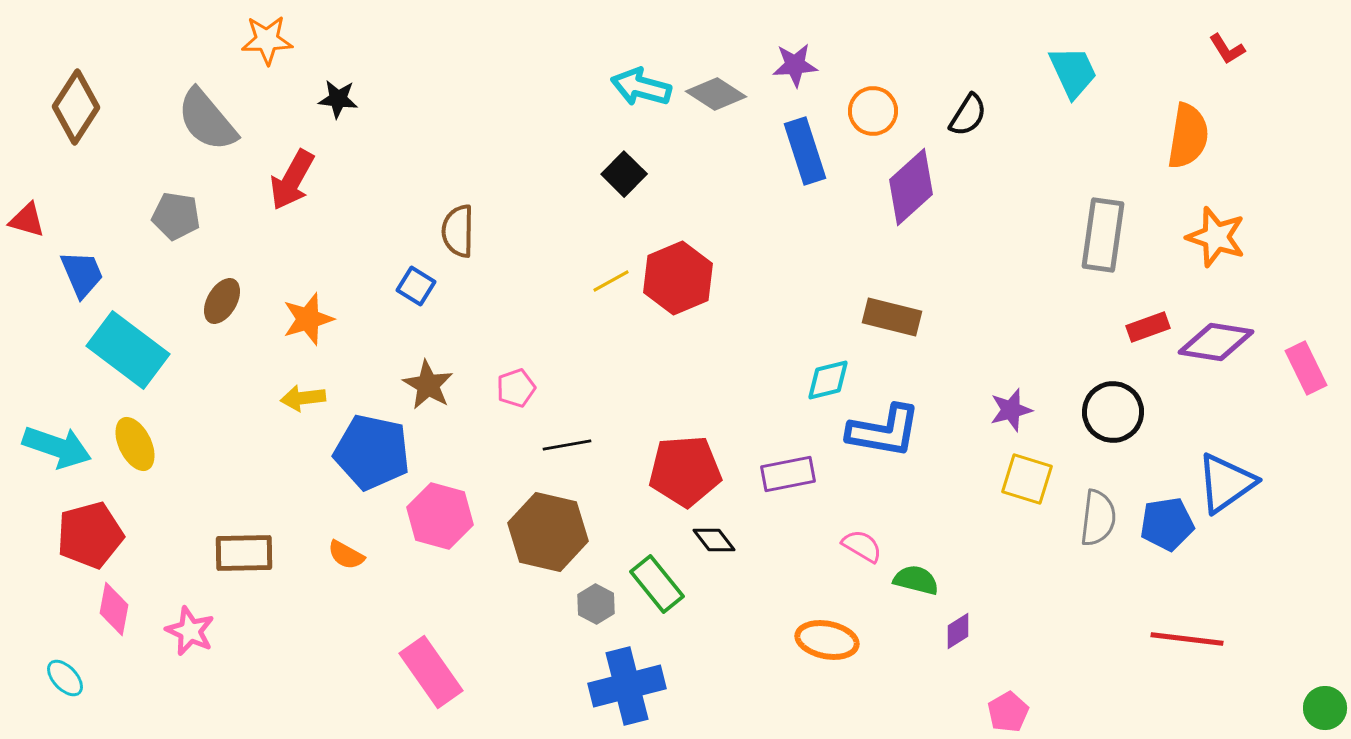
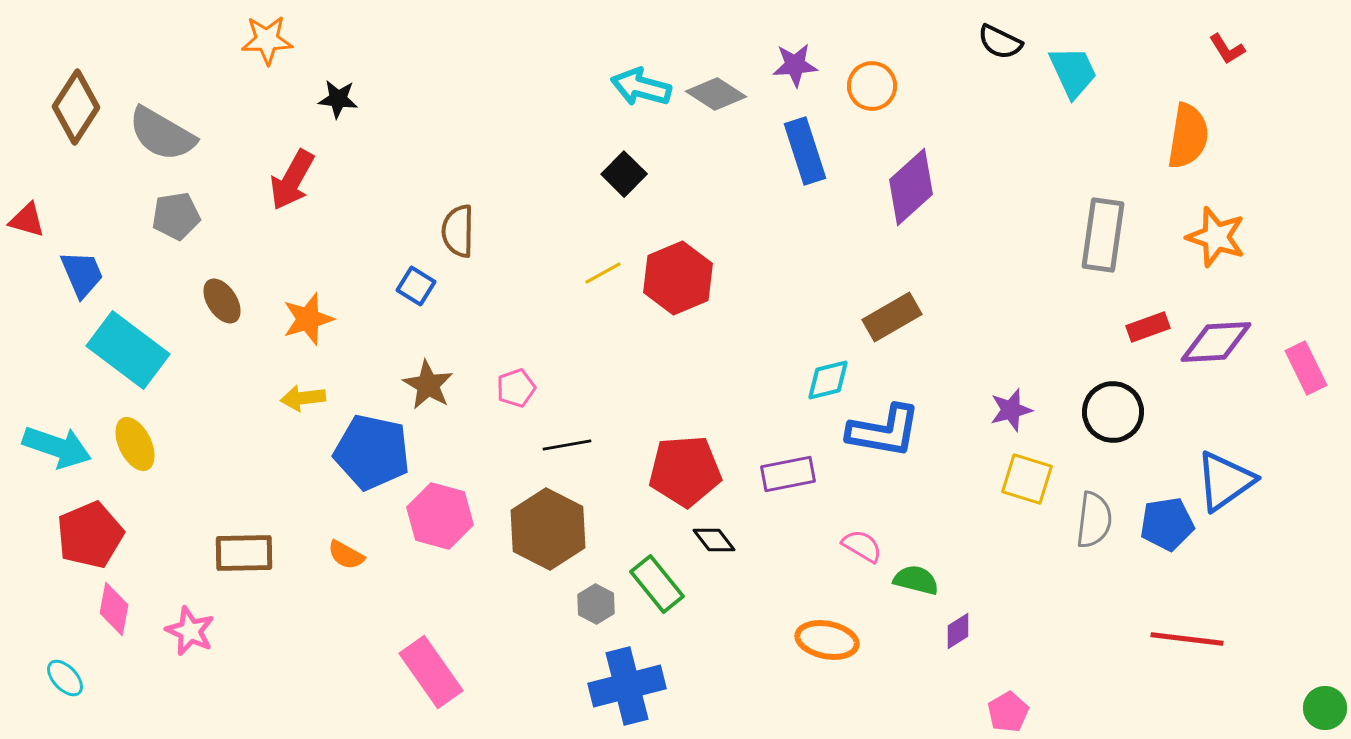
orange circle at (873, 111): moved 1 px left, 25 px up
black semicircle at (968, 115): moved 32 px right, 73 px up; rotated 84 degrees clockwise
gray semicircle at (207, 120): moved 45 px left, 14 px down; rotated 20 degrees counterclockwise
gray pentagon at (176, 216): rotated 18 degrees counterclockwise
yellow line at (611, 281): moved 8 px left, 8 px up
brown ellipse at (222, 301): rotated 63 degrees counterclockwise
brown rectangle at (892, 317): rotated 44 degrees counterclockwise
purple diamond at (1216, 342): rotated 12 degrees counterclockwise
blue triangle at (1226, 483): moved 1 px left, 2 px up
gray semicircle at (1098, 518): moved 4 px left, 2 px down
brown hexagon at (548, 532): moved 3 px up; rotated 14 degrees clockwise
red pentagon at (90, 535): rotated 8 degrees counterclockwise
